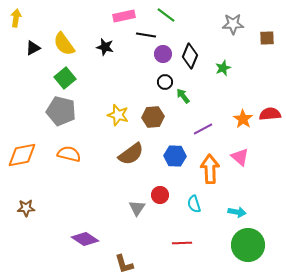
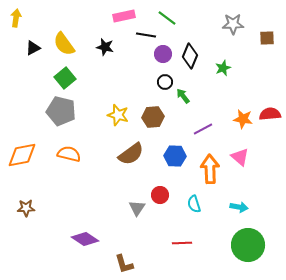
green line: moved 1 px right, 3 px down
orange star: rotated 24 degrees counterclockwise
cyan arrow: moved 2 px right, 5 px up
